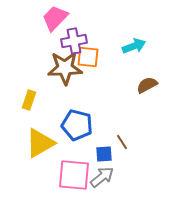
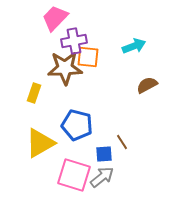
yellow rectangle: moved 5 px right, 7 px up
pink square: rotated 12 degrees clockwise
